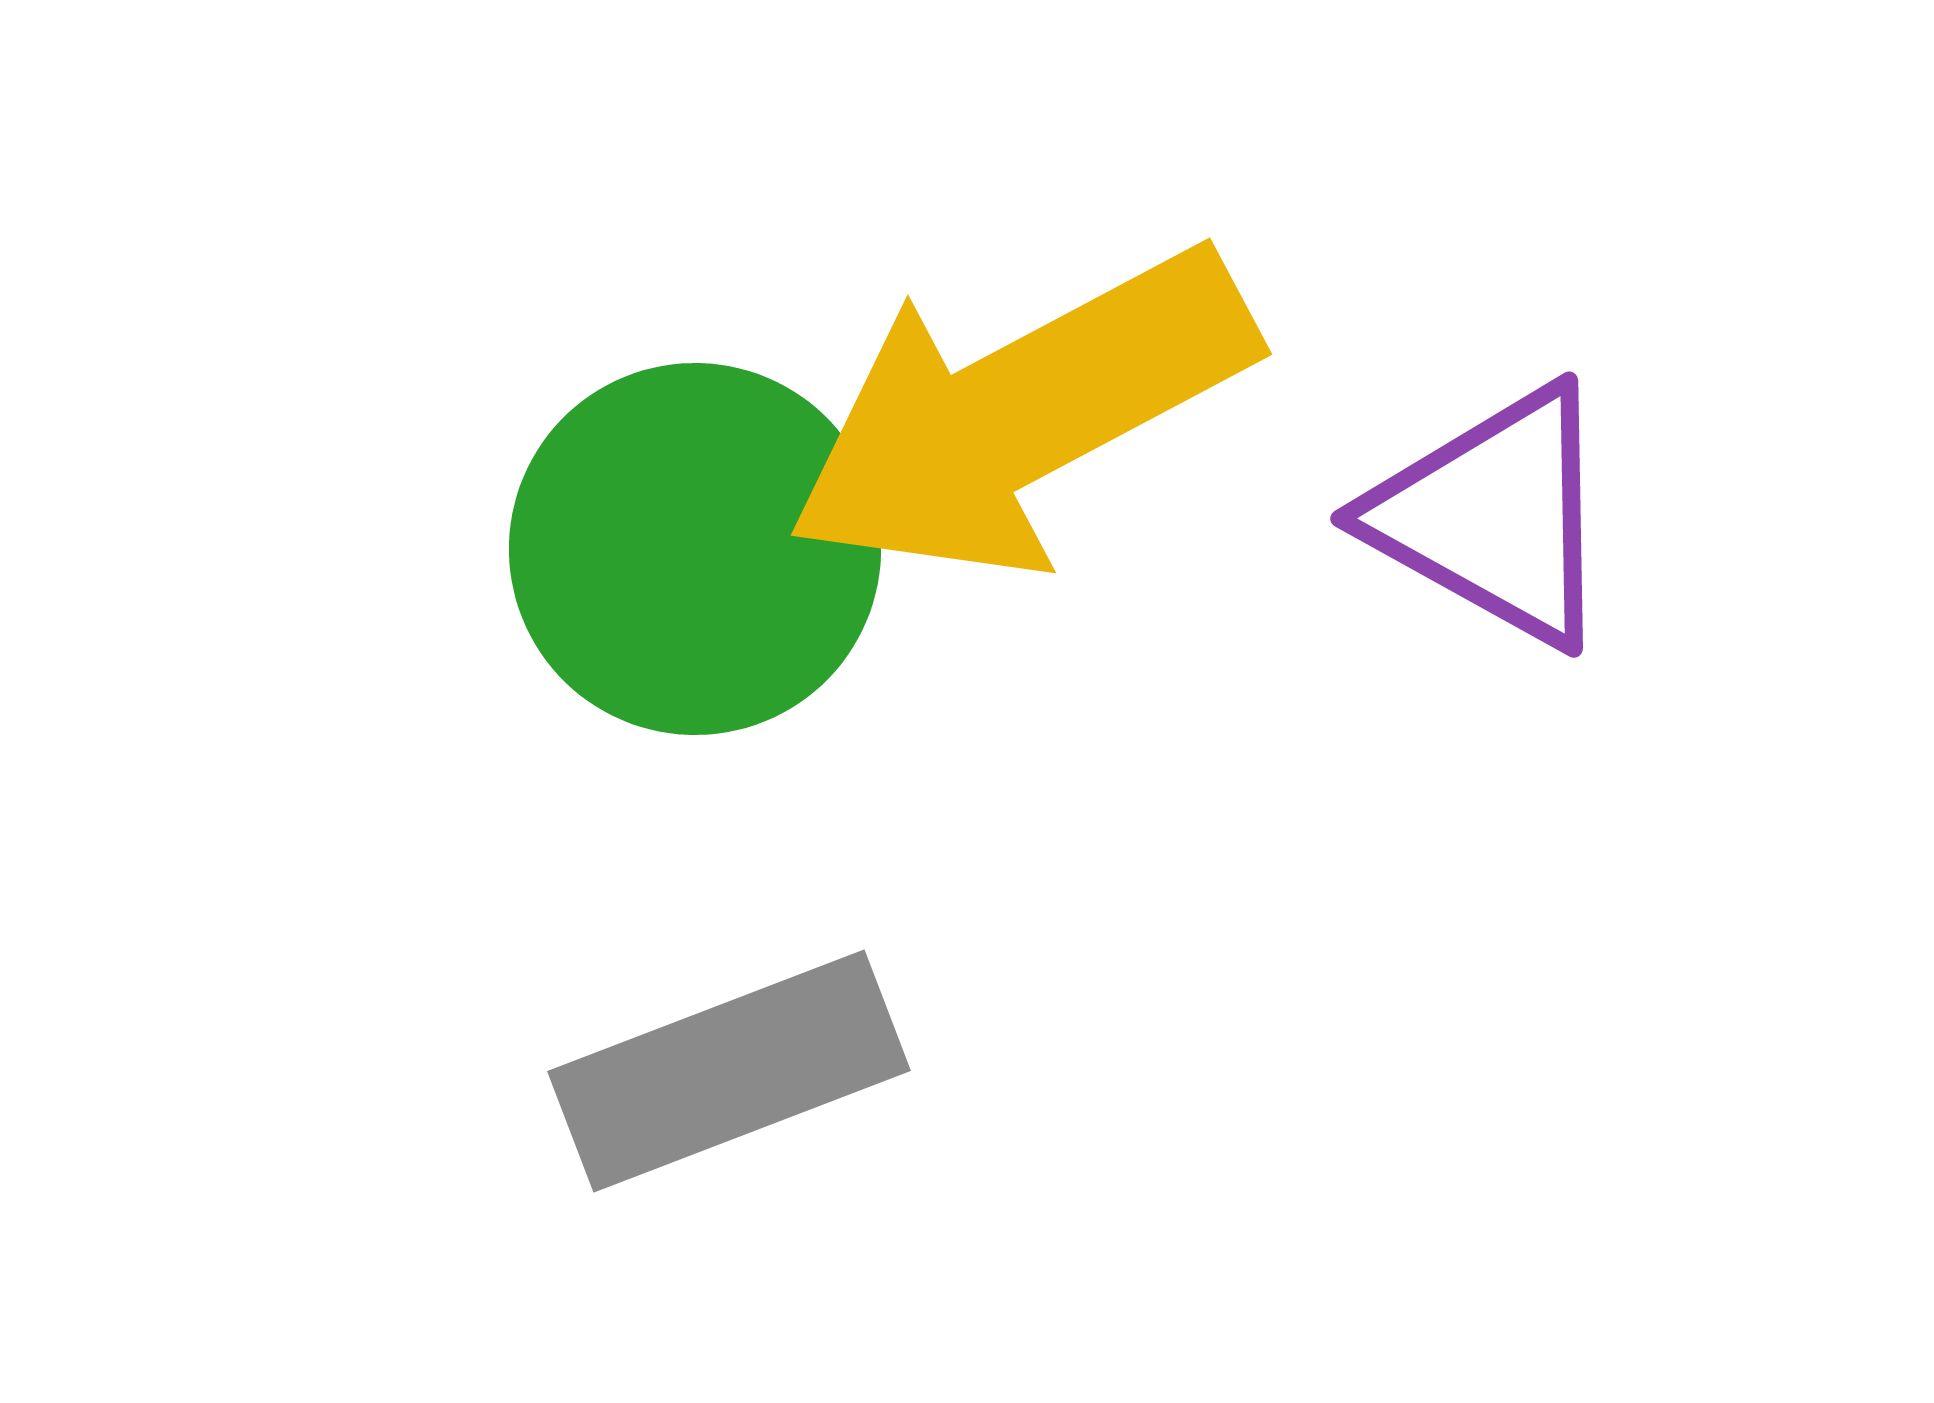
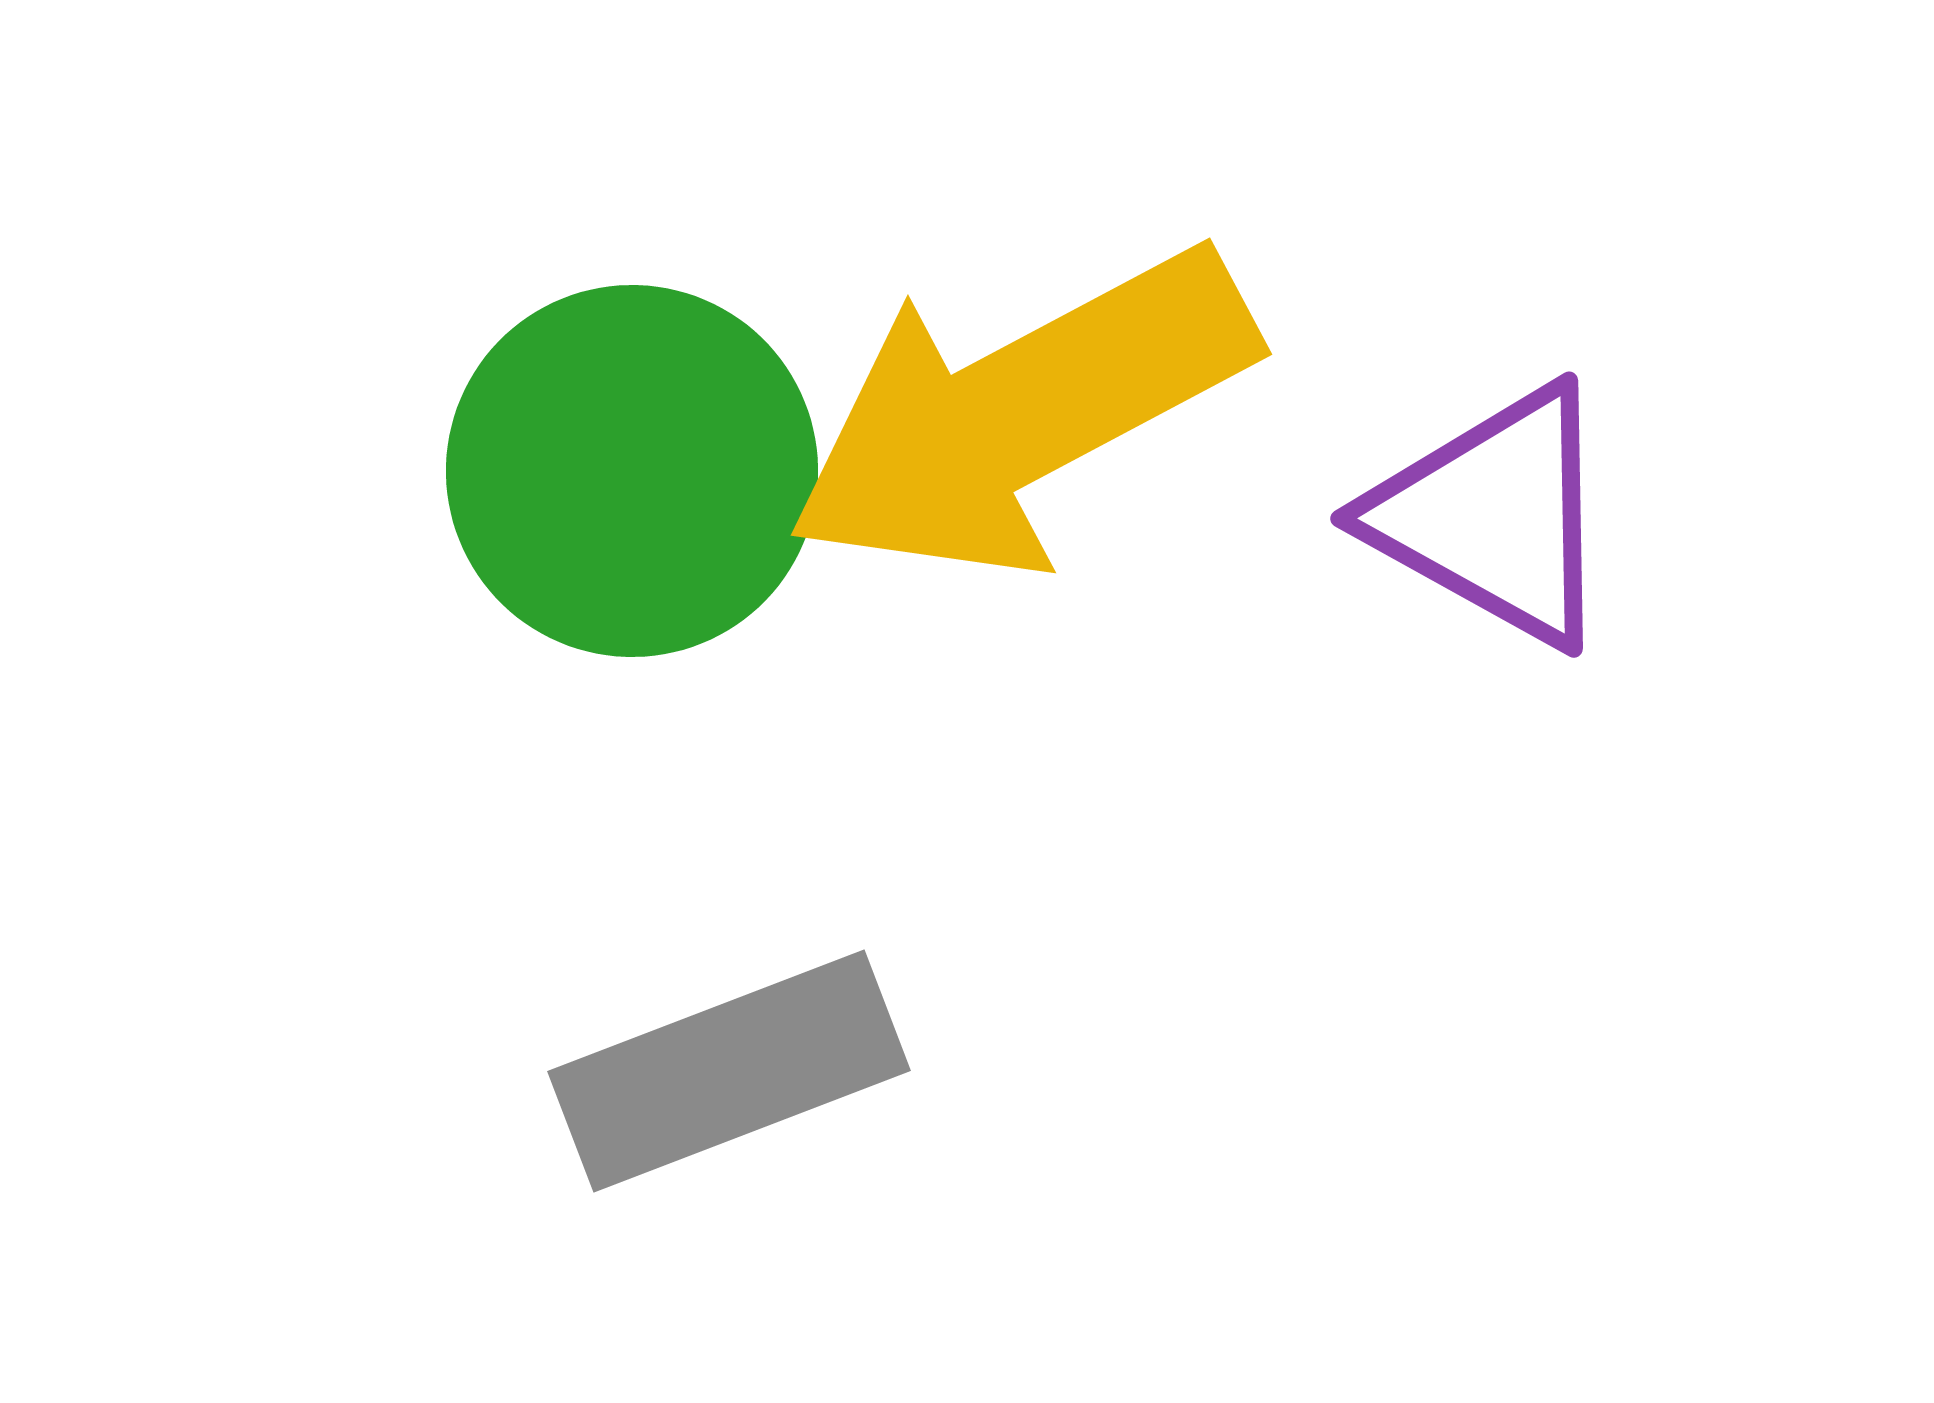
green circle: moved 63 px left, 78 px up
